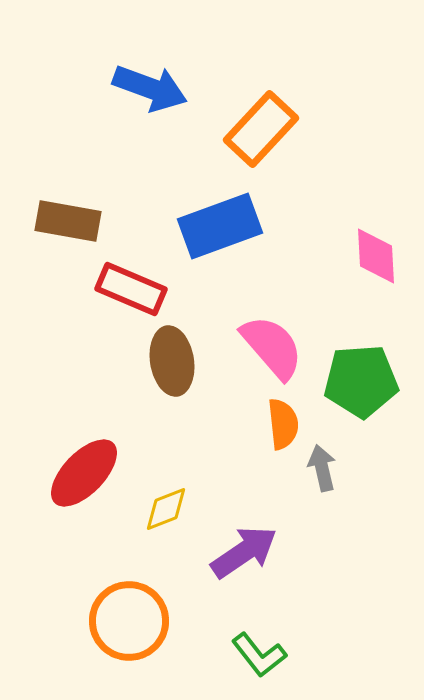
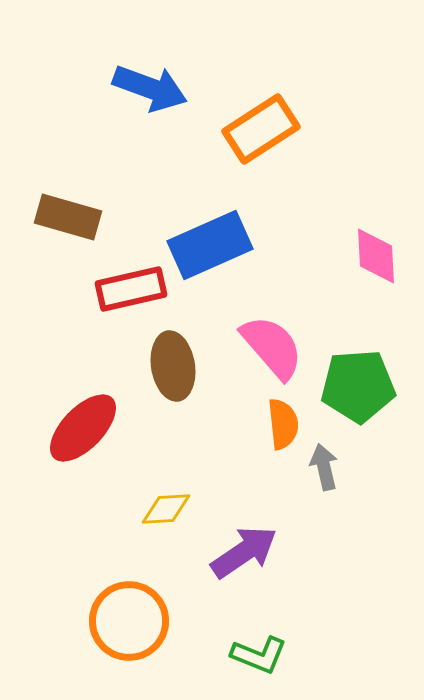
orange rectangle: rotated 14 degrees clockwise
brown rectangle: moved 4 px up; rotated 6 degrees clockwise
blue rectangle: moved 10 px left, 19 px down; rotated 4 degrees counterclockwise
red rectangle: rotated 36 degrees counterclockwise
brown ellipse: moved 1 px right, 5 px down
green pentagon: moved 3 px left, 5 px down
gray arrow: moved 2 px right, 1 px up
red ellipse: moved 1 px left, 45 px up
yellow diamond: rotated 18 degrees clockwise
green L-shape: rotated 30 degrees counterclockwise
